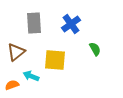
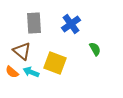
brown triangle: moved 6 px right, 1 px up; rotated 42 degrees counterclockwise
yellow square: moved 3 px down; rotated 15 degrees clockwise
cyan arrow: moved 4 px up
orange semicircle: moved 13 px up; rotated 120 degrees counterclockwise
